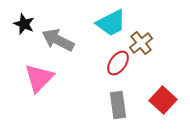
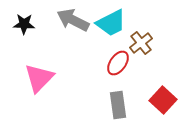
black star: rotated 20 degrees counterclockwise
gray arrow: moved 15 px right, 20 px up
